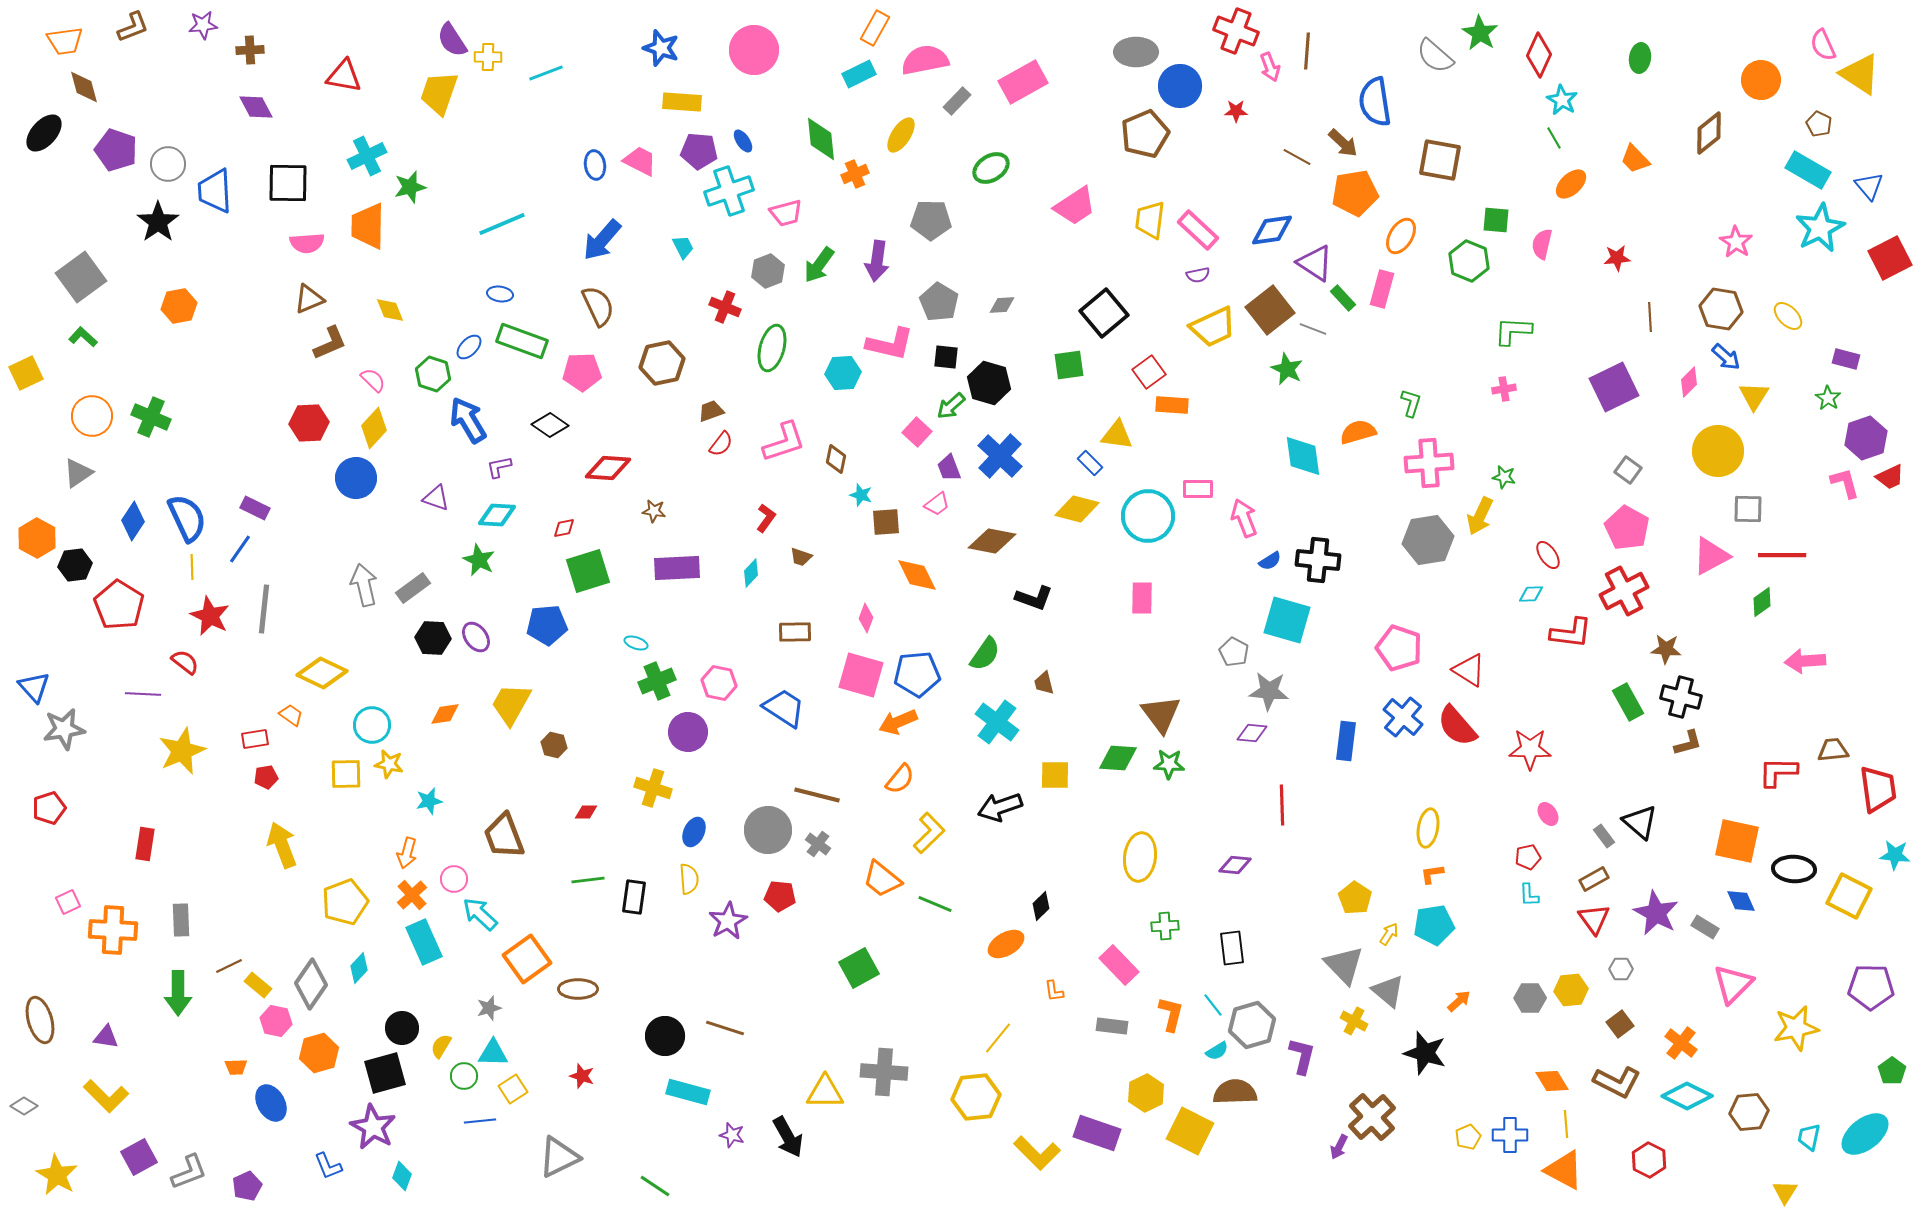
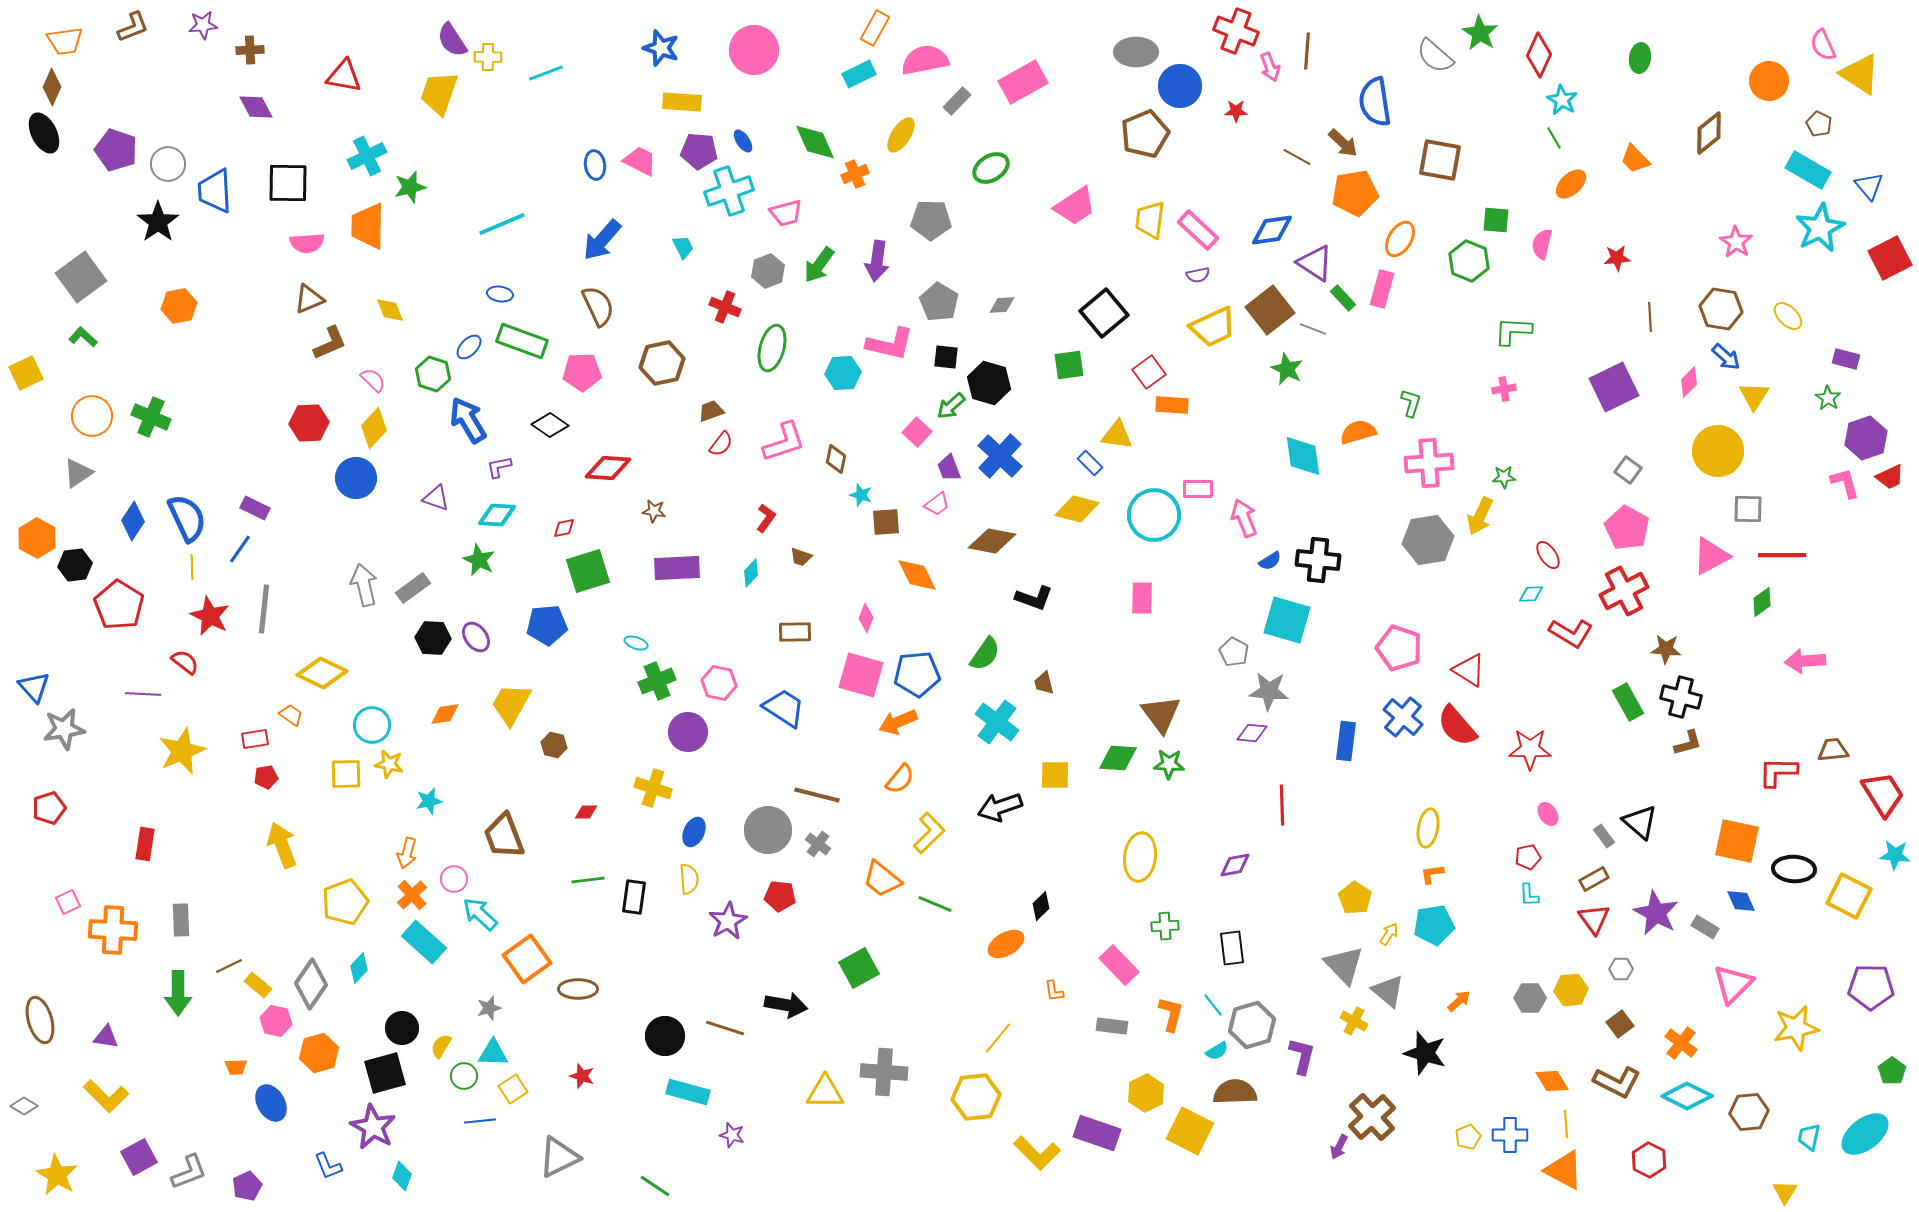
orange circle at (1761, 80): moved 8 px right, 1 px down
brown diamond at (84, 87): moved 32 px left; rotated 39 degrees clockwise
black ellipse at (44, 133): rotated 69 degrees counterclockwise
green diamond at (821, 139): moved 6 px left, 3 px down; rotated 18 degrees counterclockwise
orange ellipse at (1401, 236): moved 1 px left, 3 px down
green star at (1504, 477): rotated 15 degrees counterclockwise
cyan circle at (1148, 516): moved 6 px right, 1 px up
red L-shape at (1571, 633): rotated 24 degrees clockwise
red trapezoid at (1878, 789): moved 5 px right, 5 px down; rotated 24 degrees counterclockwise
purple diamond at (1235, 865): rotated 16 degrees counterclockwise
cyan rectangle at (424, 942): rotated 24 degrees counterclockwise
black arrow at (788, 1137): moved 2 px left, 132 px up; rotated 51 degrees counterclockwise
